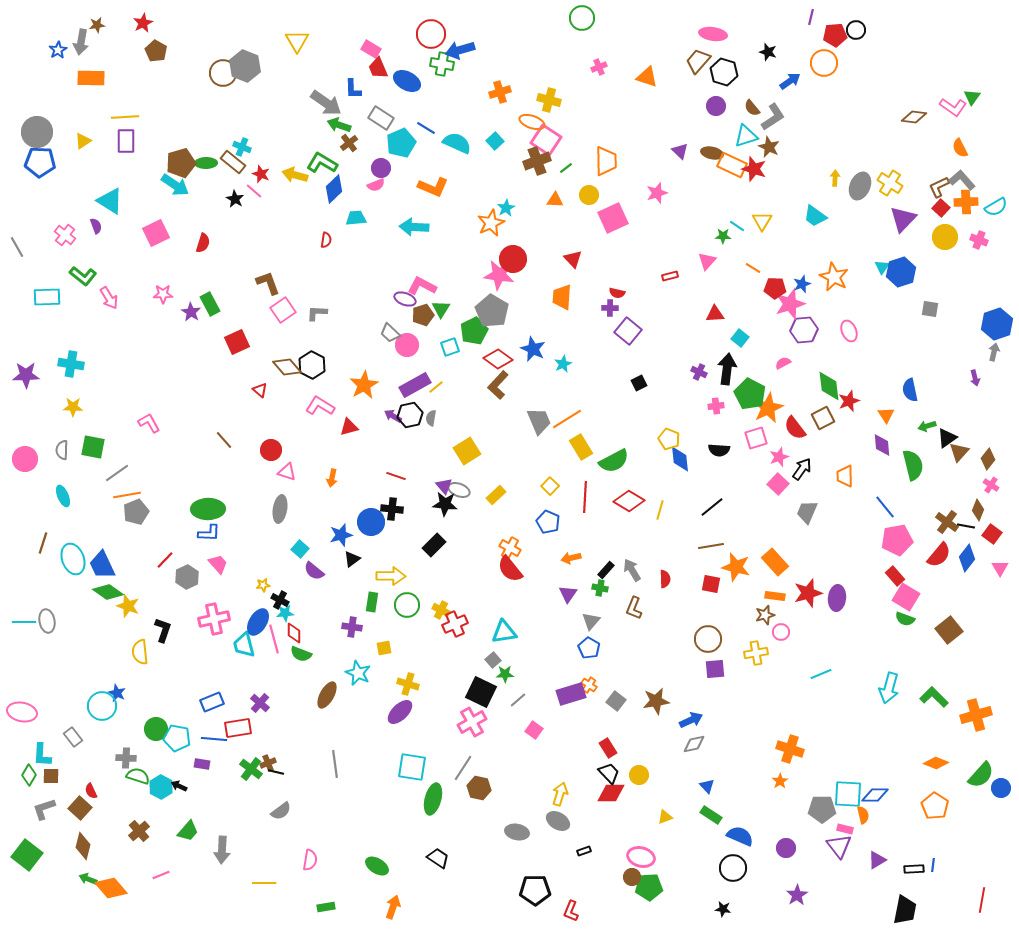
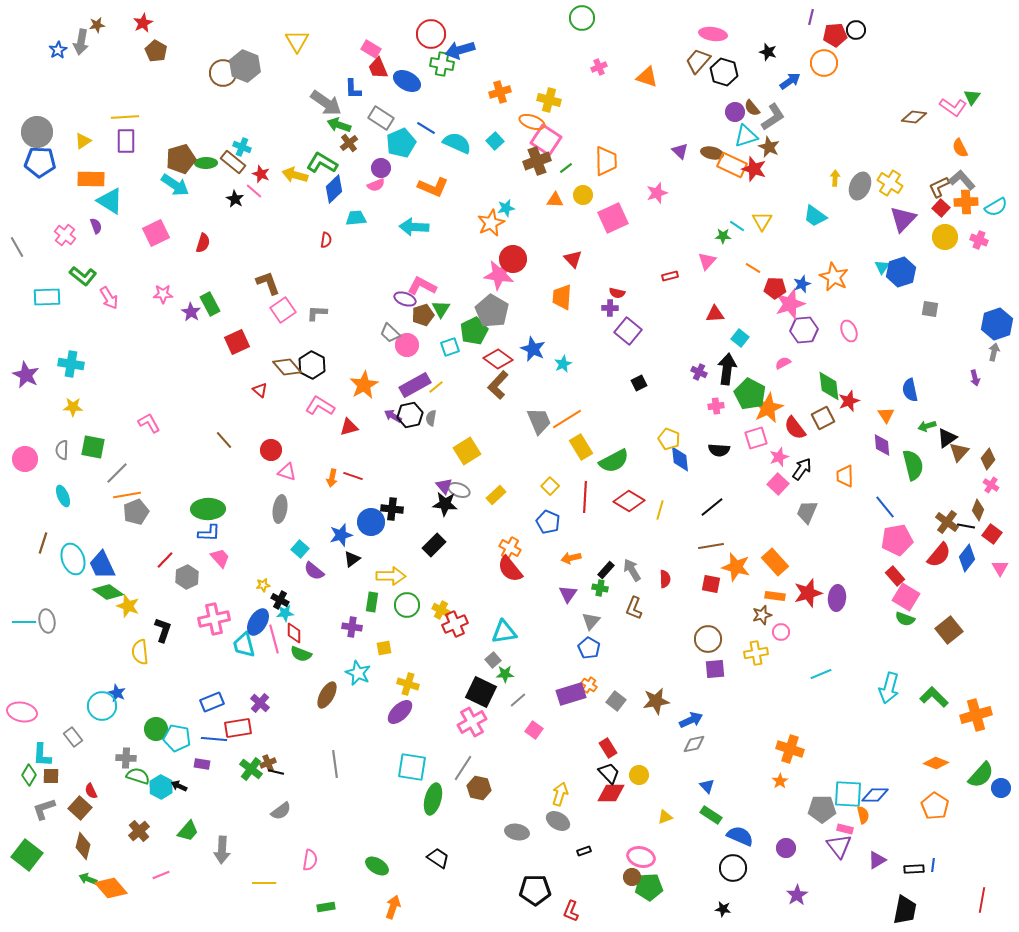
orange rectangle at (91, 78): moved 101 px down
purple circle at (716, 106): moved 19 px right, 6 px down
brown pentagon at (181, 163): moved 4 px up
yellow circle at (589, 195): moved 6 px left
cyan star at (506, 208): rotated 18 degrees clockwise
purple star at (26, 375): rotated 28 degrees clockwise
gray line at (117, 473): rotated 10 degrees counterclockwise
red line at (396, 476): moved 43 px left
pink trapezoid at (218, 564): moved 2 px right, 6 px up
brown star at (765, 615): moved 3 px left
